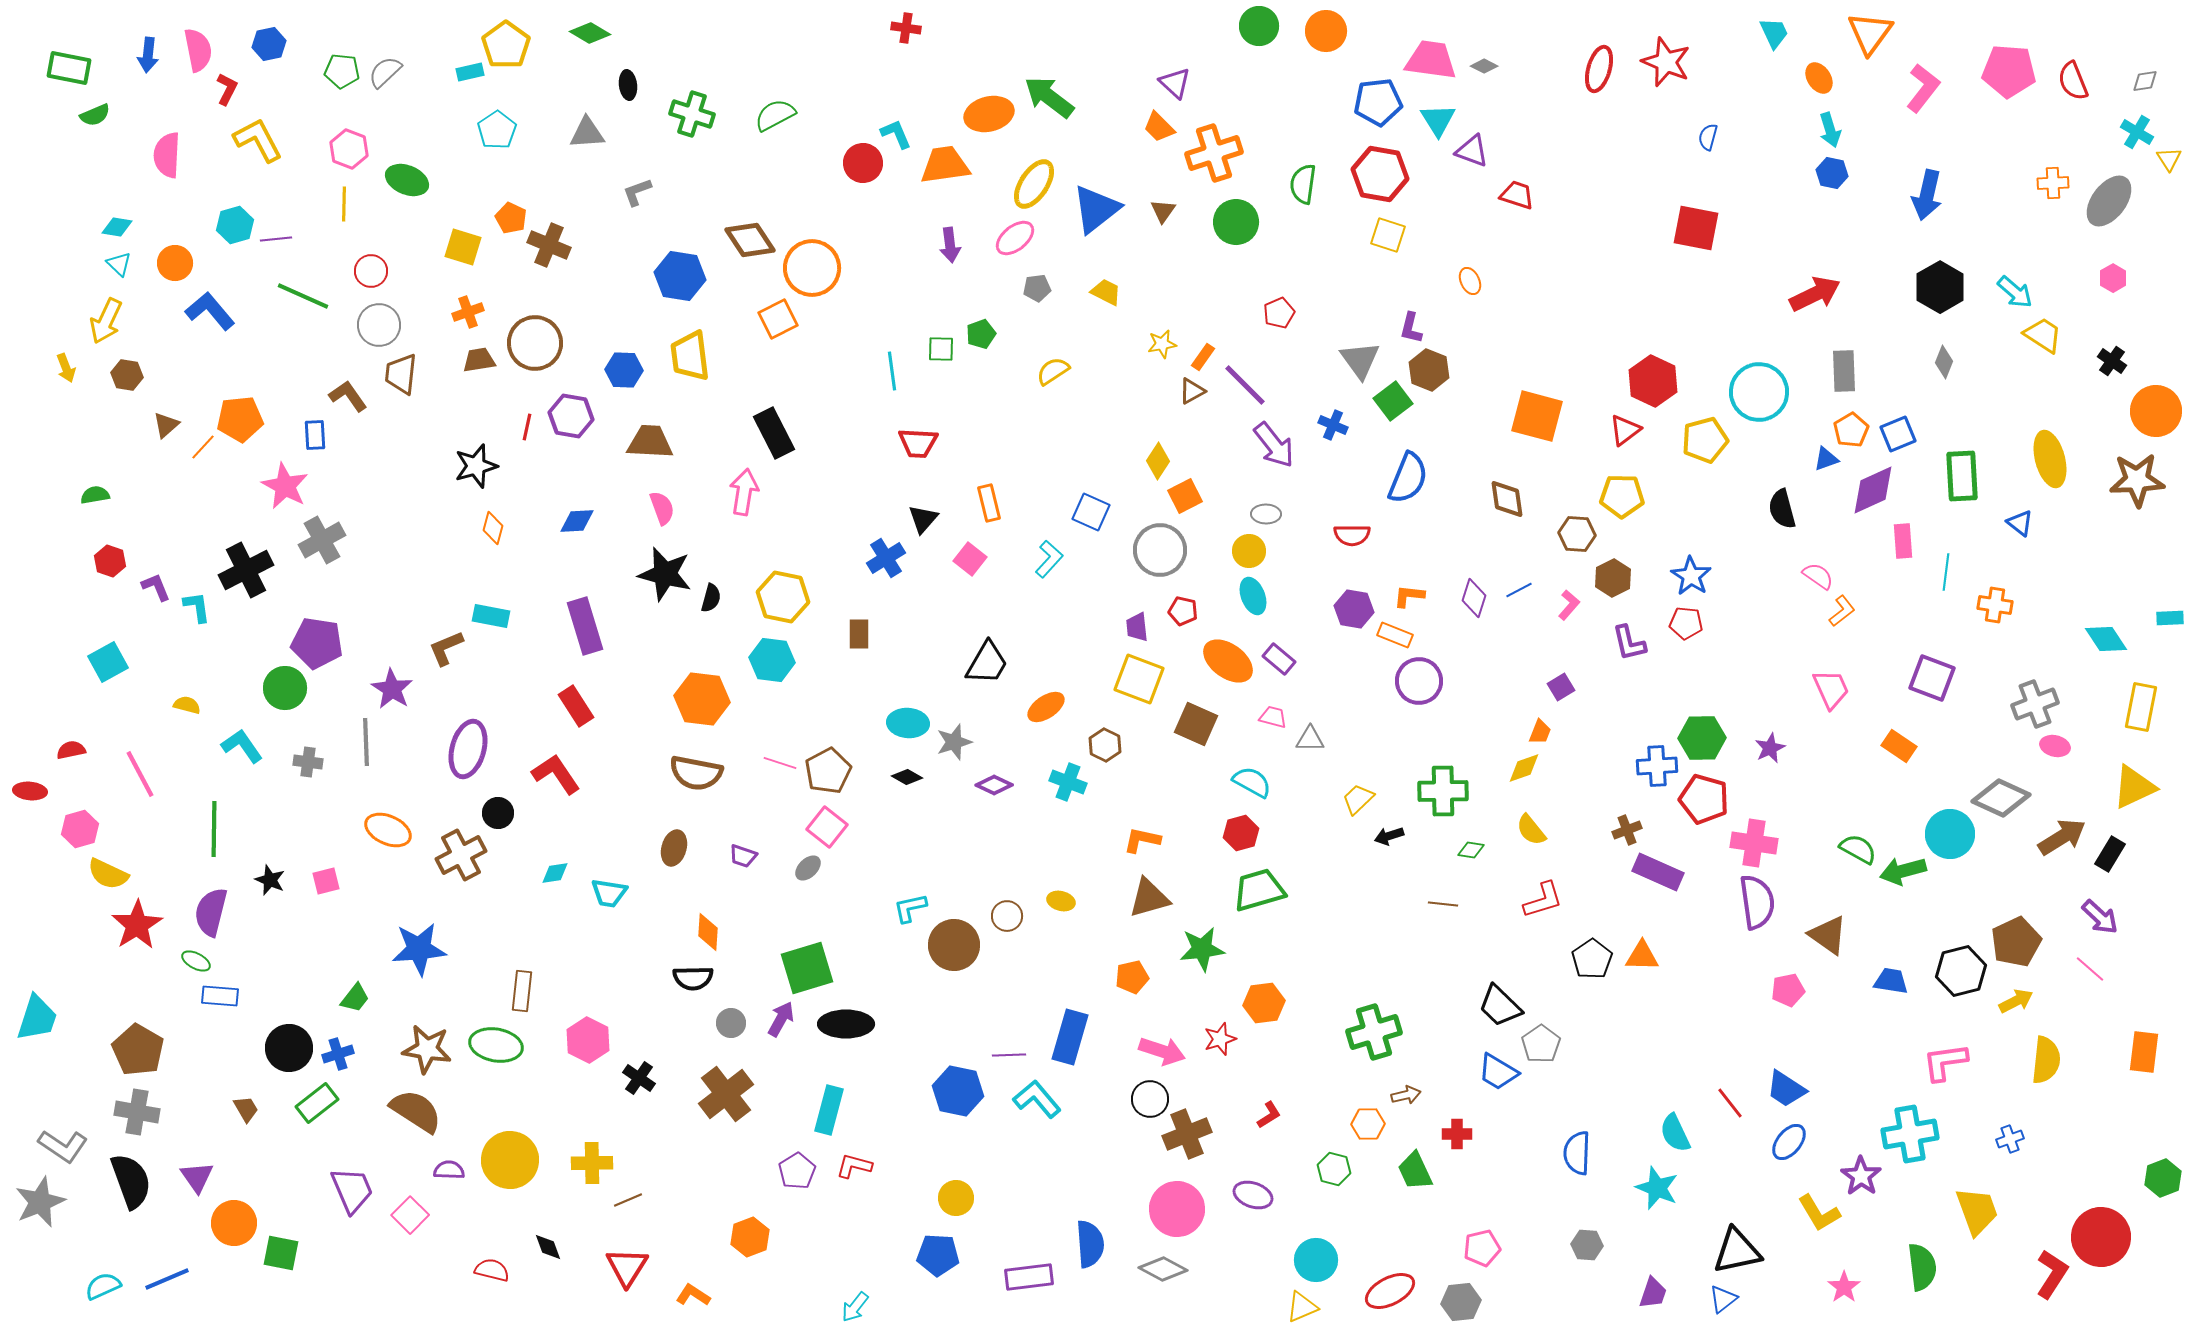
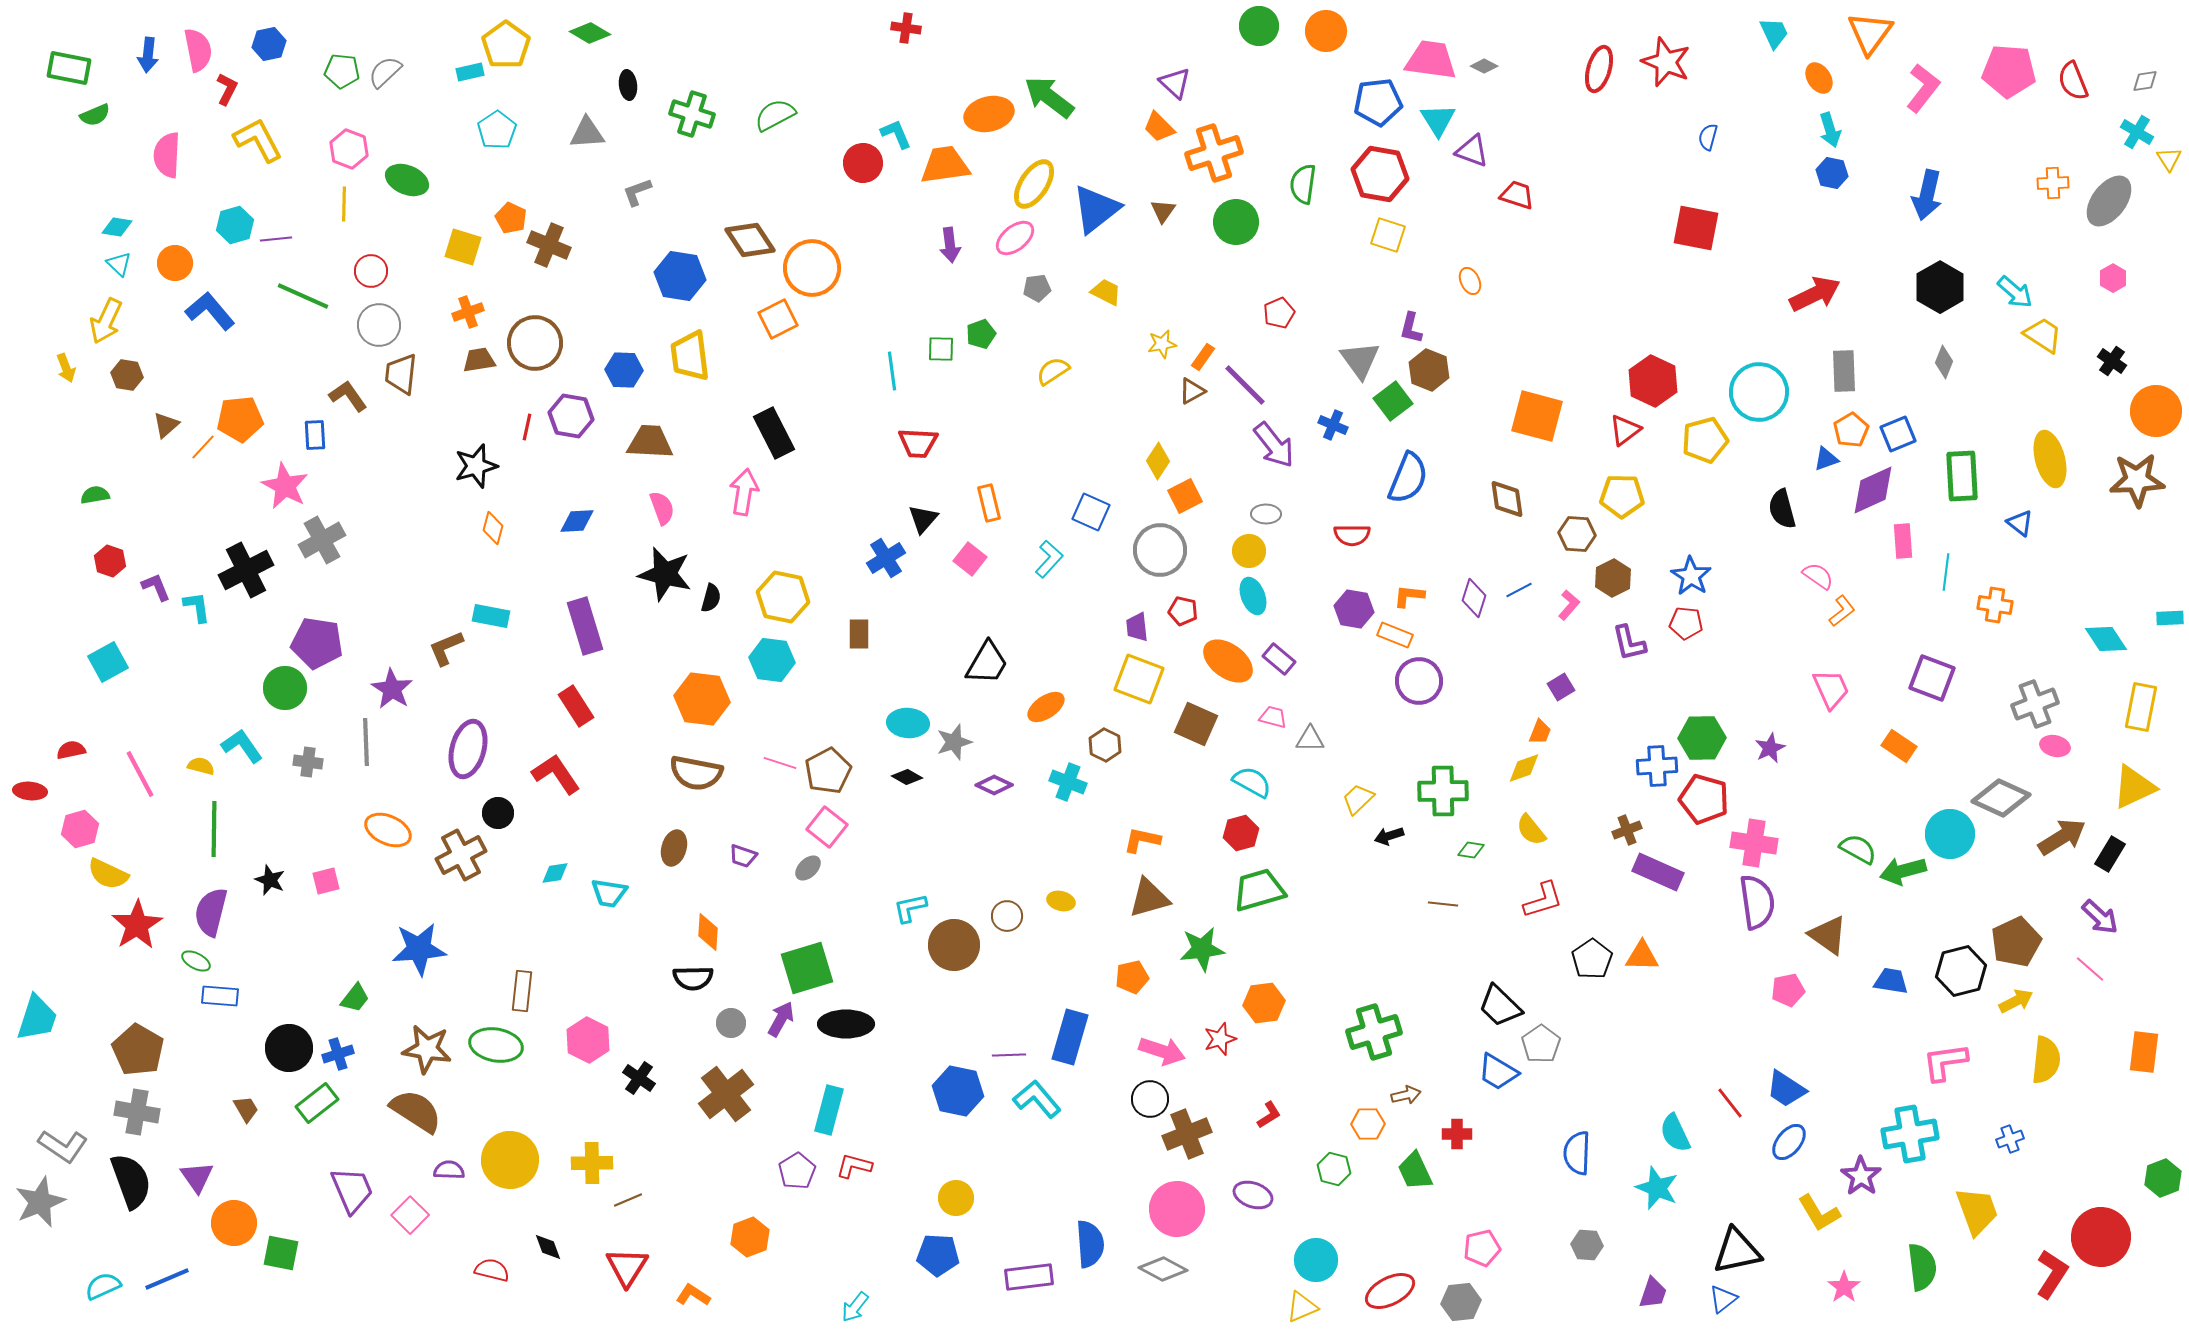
yellow semicircle at (187, 705): moved 14 px right, 61 px down
